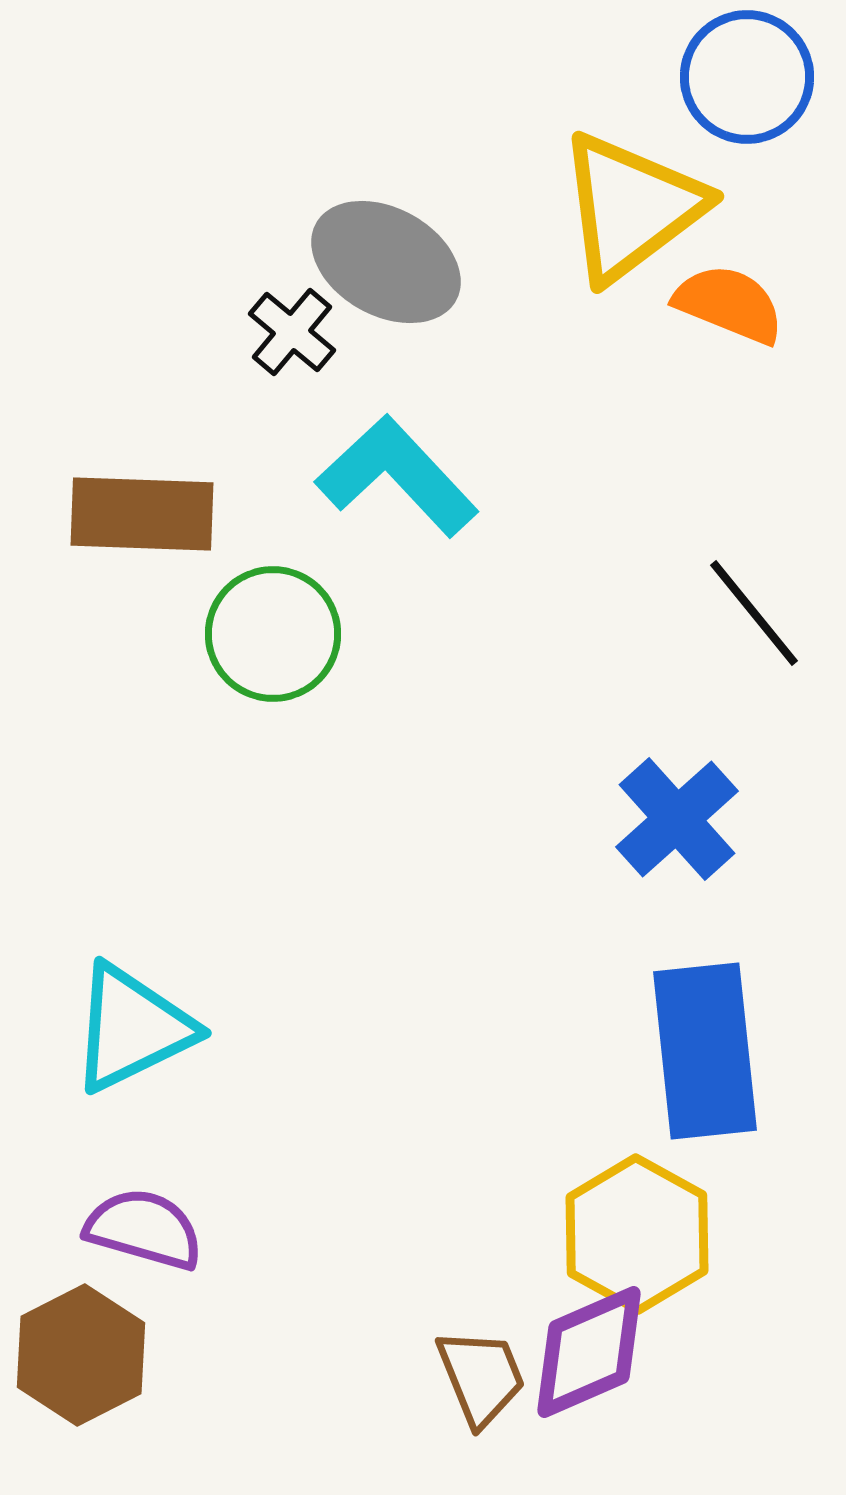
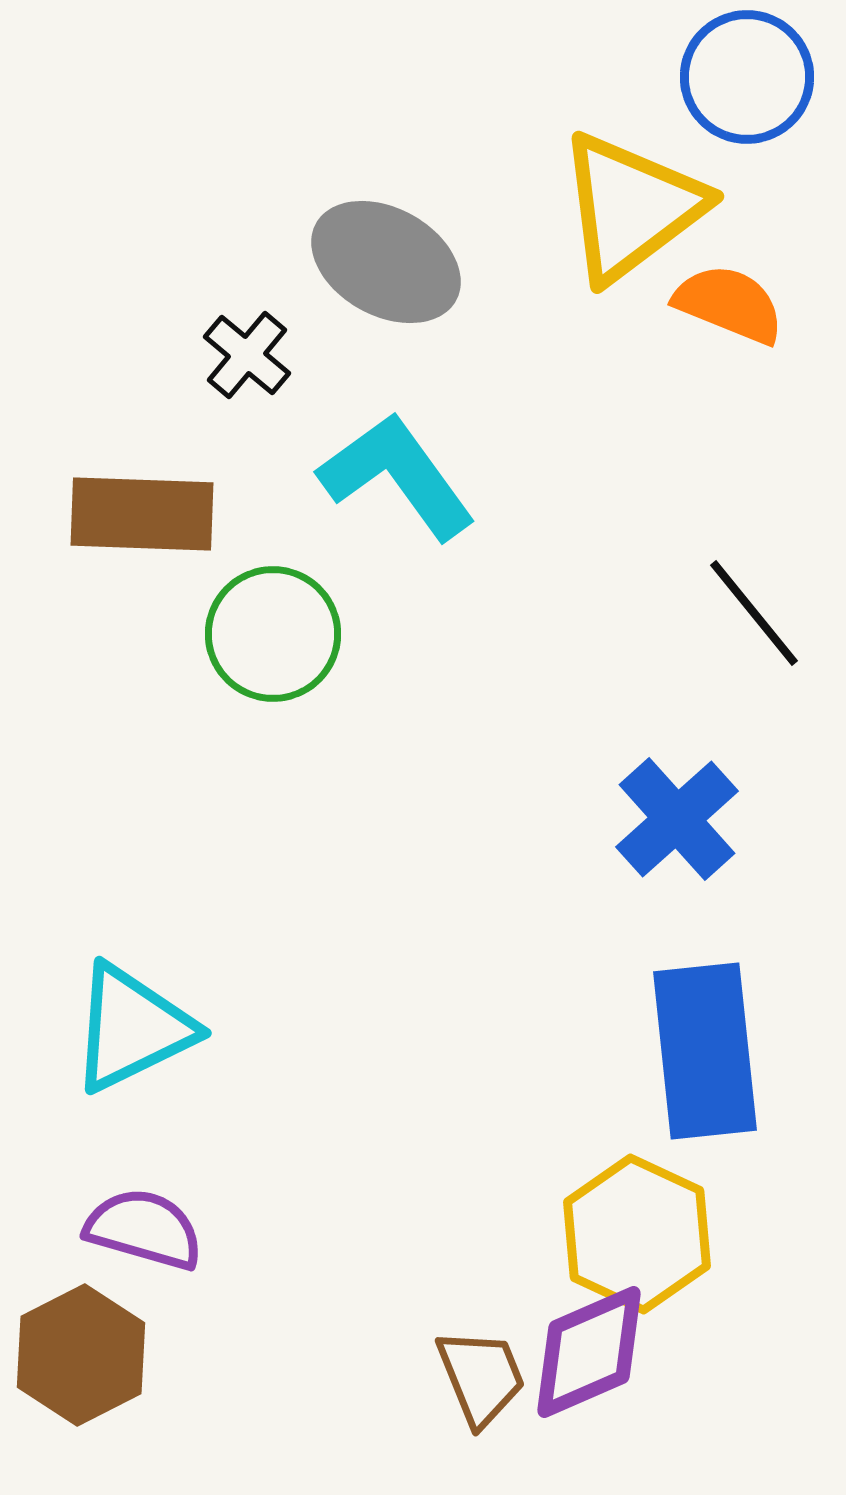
black cross: moved 45 px left, 23 px down
cyan L-shape: rotated 7 degrees clockwise
yellow hexagon: rotated 4 degrees counterclockwise
